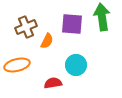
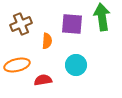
brown cross: moved 5 px left, 3 px up
orange semicircle: rotated 21 degrees counterclockwise
red semicircle: moved 10 px left, 3 px up
